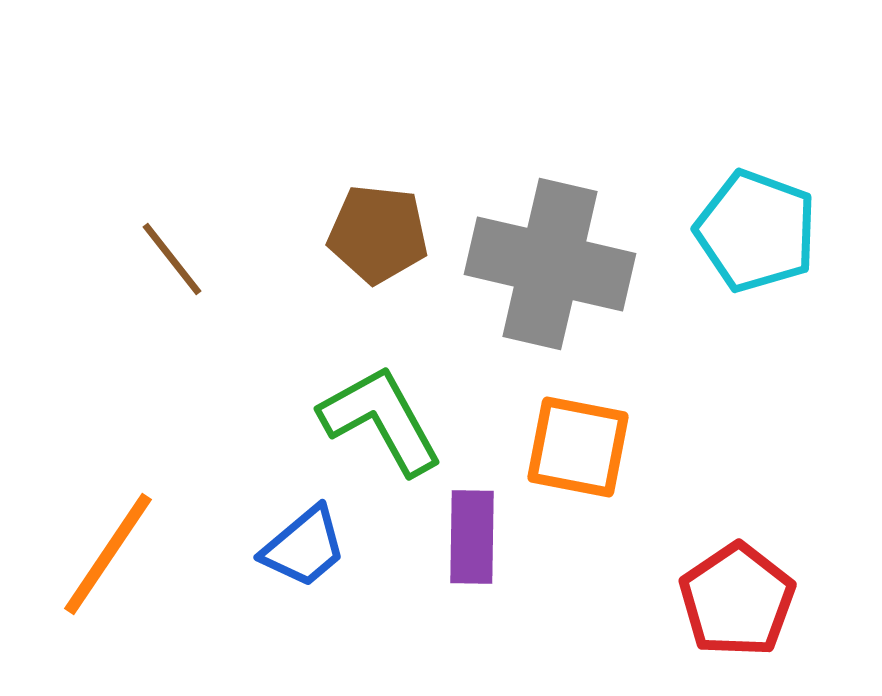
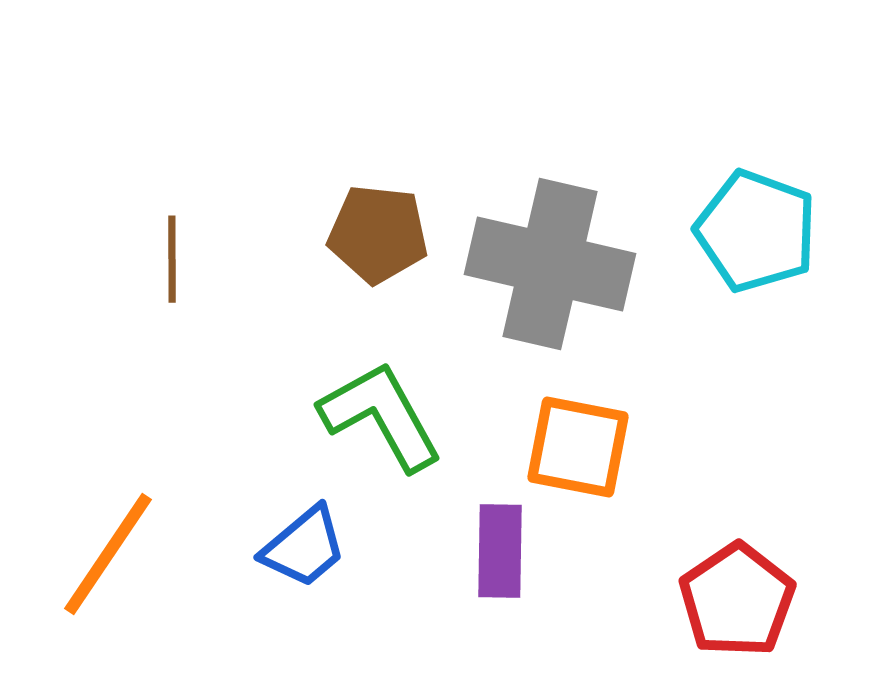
brown line: rotated 38 degrees clockwise
green L-shape: moved 4 px up
purple rectangle: moved 28 px right, 14 px down
